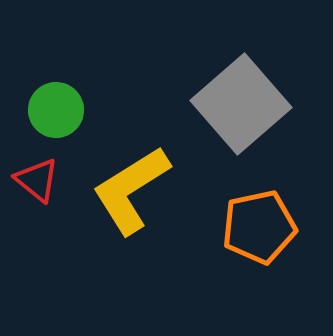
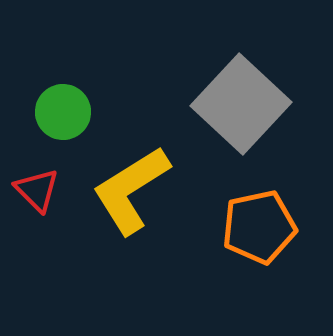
gray square: rotated 6 degrees counterclockwise
green circle: moved 7 px right, 2 px down
red triangle: moved 10 px down; rotated 6 degrees clockwise
